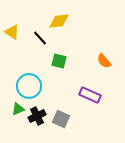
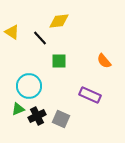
green square: rotated 14 degrees counterclockwise
